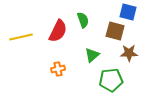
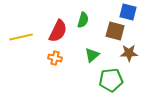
green semicircle: rotated 35 degrees clockwise
orange cross: moved 3 px left, 11 px up; rotated 24 degrees clockwise
